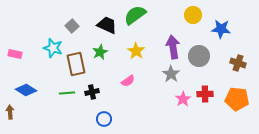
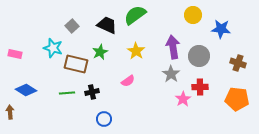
brown rectangle: rotated 65 degrees counterclockwise
red cross: moved 5 px left, 7 px up
